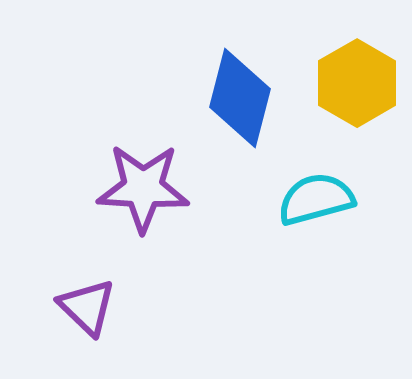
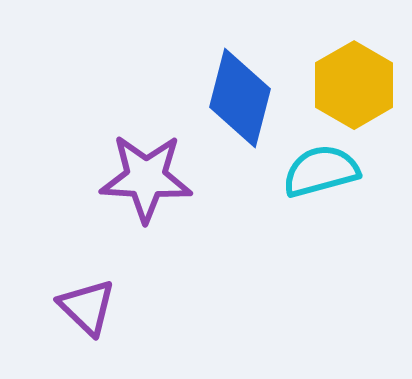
yellow hexagon: moved 3 px left, 2 px down
purple star: moved 3 px right, 10 px up
cyan semicircle: moved 5 px right, 28 px up
